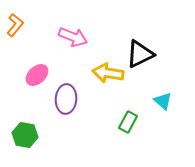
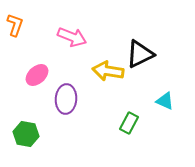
orange L-shape: rotated 20 degrees counterclockwise
pink arrow: moved 1 px left
yellow arrow: moved 2 px up
cyan triangle: moved 2 px right; rotated 18 degrees counterclockwise
green rectangle: moved 1 px right, 1 px down
green hexagon: moved 1 px right, 1 px up
